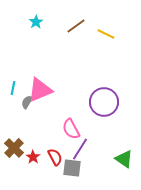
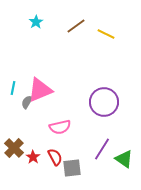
pink semicircle: moved 11 px left, 2 px up; rotated 75 degrees counterclockwise
purple line: moved 22 px right
gray square: rotated 12 degrees counterclockwise
